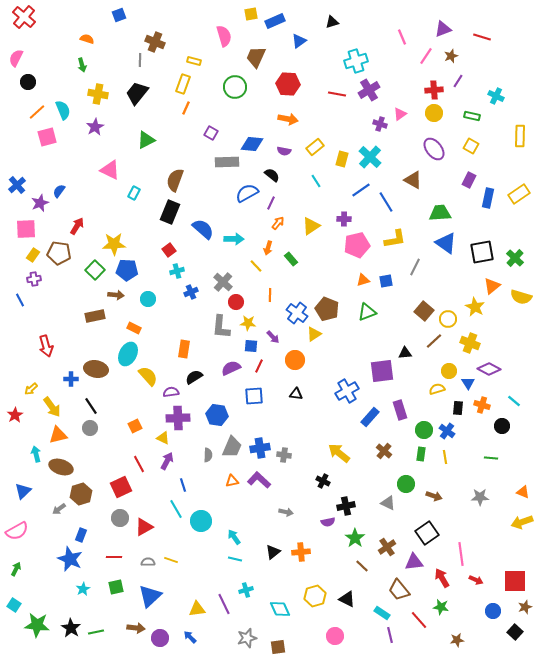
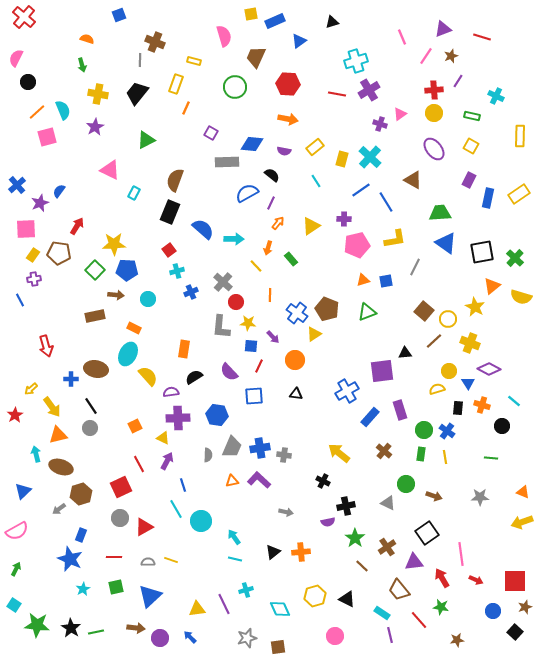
yellow rectangle at (183, 84): moved 7 px left
purple semicircle at (231, 368): moved 2 px left, 4 px down; rotated 108 degrees counterclockwise
